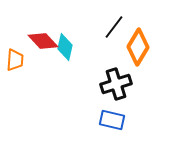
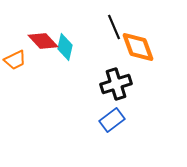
black line: rotated 60 degrees counterclockwise
orange diamond: rotated 51 degrees counterclockwise
orange trapezoid: rotated 60 degrees clockwise
blue rectangle: rotated 50 degrees counterclockwise
